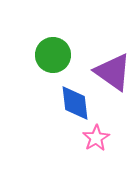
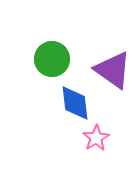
green circle: moved 1 px left, 4 px down
purple triangle: moved 2 px up
